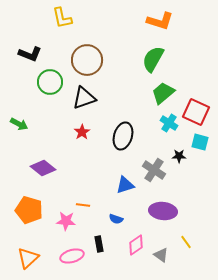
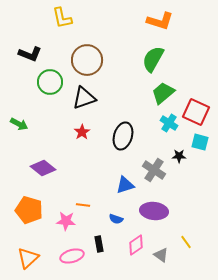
purple ellipse: moved 9 px left
